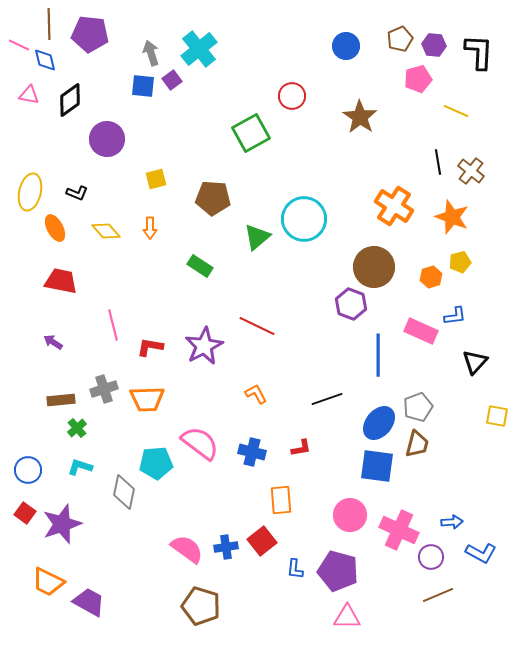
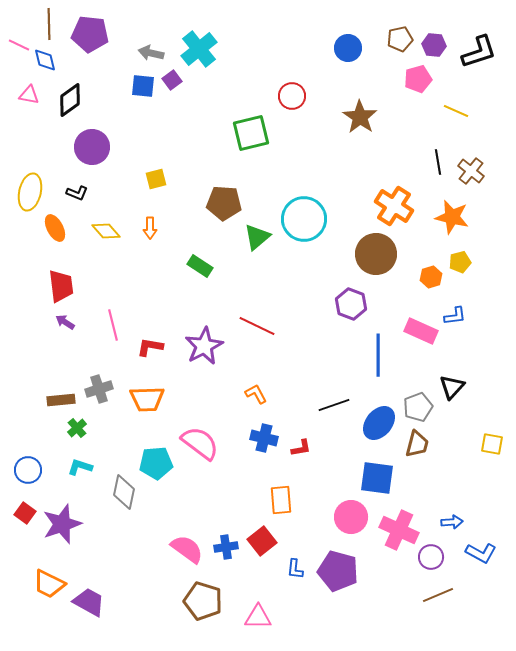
brown pentagon at (400, 39): rotated 10 degrees clockwise
blue circle at (346, 46): moved 2 px right, 2 px down
black L-shape at (479, 52): rotated 69 degrees clockwise
gray arrow at (151, 53): rotated 60 degrees counterclockwise
green square at (251, 133): rotated 15 degrees clockwise
purple circle at (107, 139): moved 15 px left, 8 px down
brown pentagon at (213, 198): moved 11 px right, 5 px down
orange star at (452, 217): rotated 8 degrees counterclockwise
brown circle at (374, 267): moved 2 px right, 13 px up
red trapezoid at (61, 281): moved 5 px down; rotated 72 degrees clockwise
purple arrow at (53, 342): moved 12 px right, 20 px up
black triangle at (475, 362): moved 23 px left, 25 px down
gray cross at (104, 389): moved 5 px left
black line at (327, 399): moved 7 px right, 6 px down
yellow square at (497, 416): moved 5 px left, 28 px down
blue cross at (252, 452): moved 12 px right, 14 px up
blue square at (377, 466): moved 12 px down
pink circle at (350, 515): moved 1 px right, 2 px down
orange trapezoid at (48, 582): moved 1 px right, 2 px down
brown pentagon at (201, 606): moved 2 px right, 5 px up
pink triangle at (347, 617): moved 89 px left
